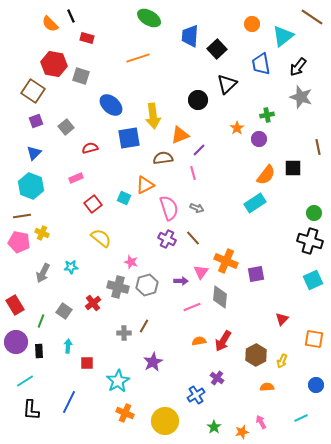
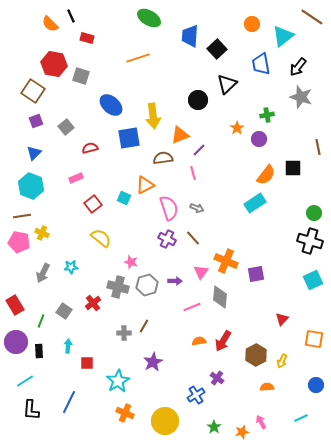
purple arrow at (181, 281): moved 6 px left
